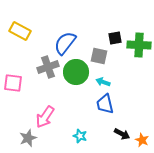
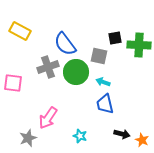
blue semicircle: moved 1 px down; rotated 75 degrees counterclockwise
pink arrow: moved 3 px right, 1 px down
black arrow: rotated 14 degrees counterclockwise
